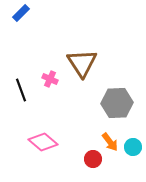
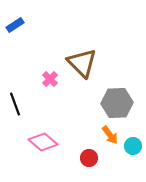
blue rectangle: moved 6 px left, 12 px down; rotated 12 degrees clockwise
brown triangle: rotated 12 degrees counterclockwise
pink cross: rotated 21 degrees clockwise
black line: moved 6 px left, 14 px down
orange arrow: moved 7 px up
cyan circle: moved 1 px up
red circle: moved 4 px left, 1 px up
